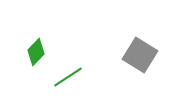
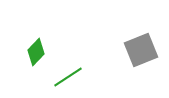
gray square: moved 1 px right, 5 px up; rotated 36 degrees clockwise
